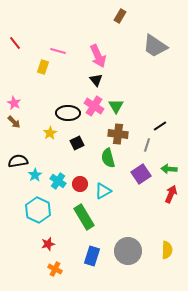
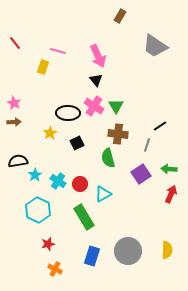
brown arrow: rotated 48 degrees counterclockwise
cyan triangle: moved 3 px down
